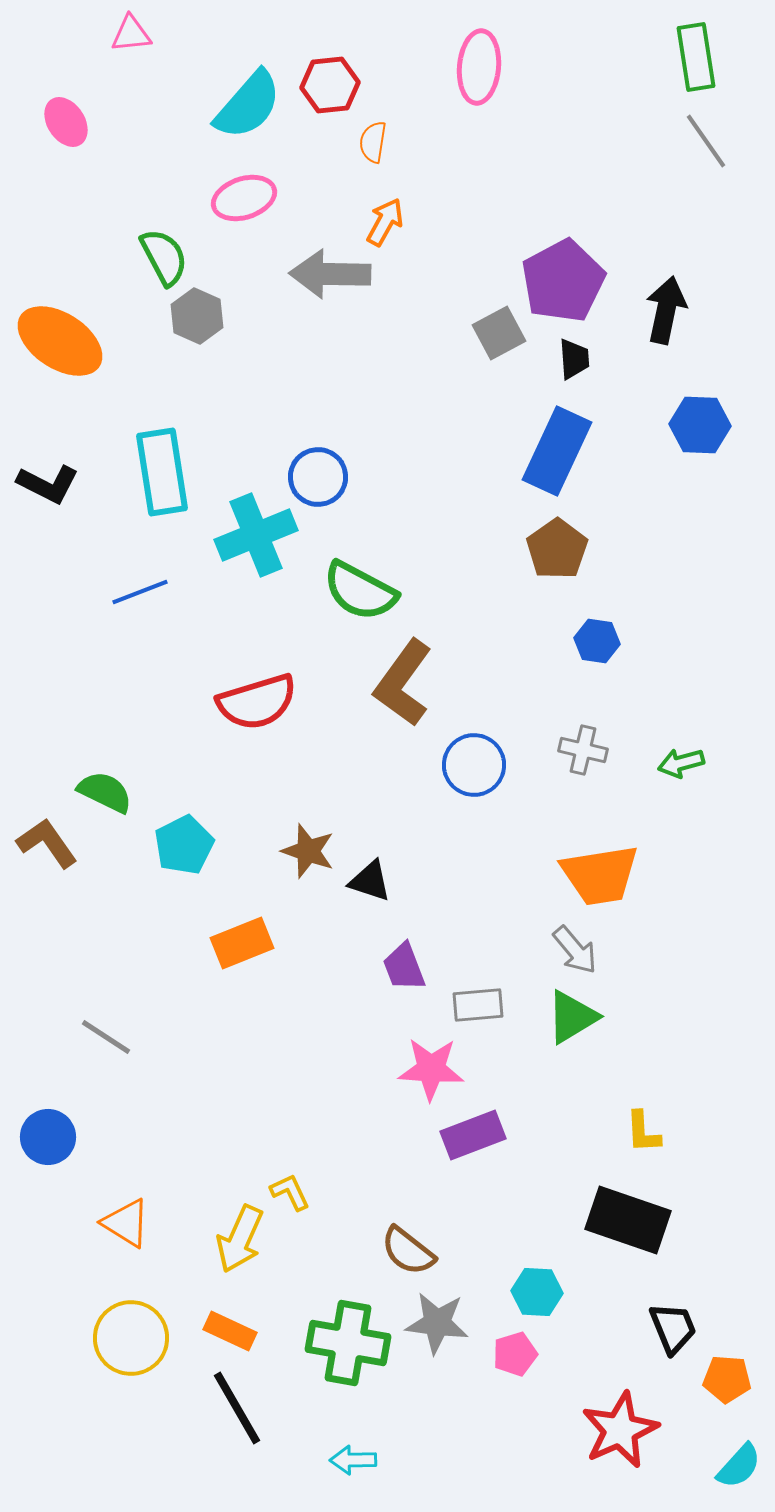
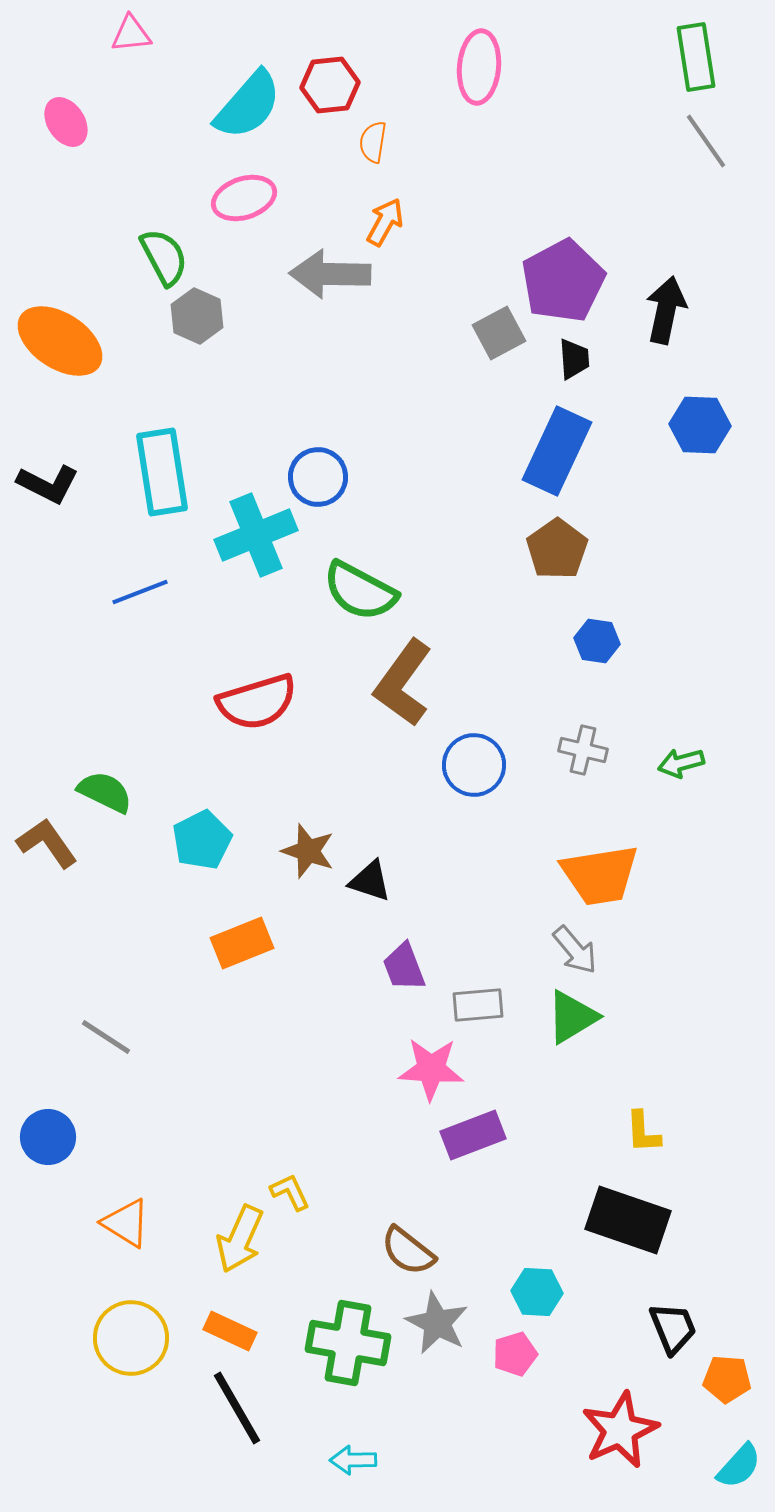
cyan pentagon at (184, 845): moved 18 px right, 5 px up
gray star at (437, 1323): rotated 20 degrees clockwise
